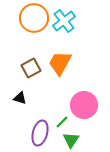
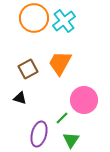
brown square: moved 3 px left, 1 px down
pink circle: moved 5 px up
green line: moved 4 px up
purple ellipse: moved 1 px left, 1 px down
